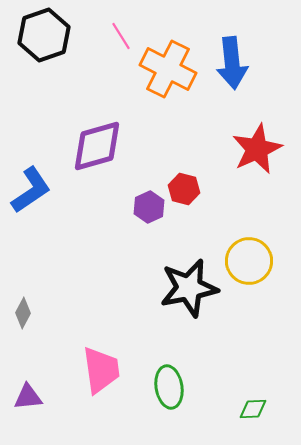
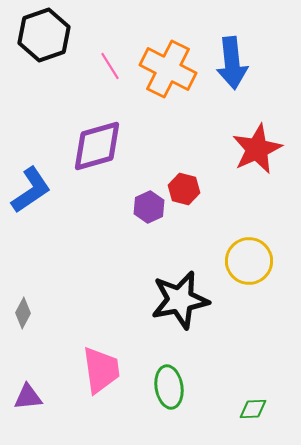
pink line: moved 11 px left, 30 px down
black star: moved 9 px left, 12 px down
